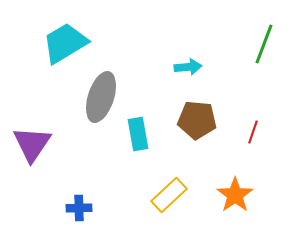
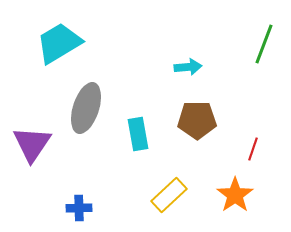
cyan trapezoid: moved 6 px left
gray ellipse: moved 15 px left, 11 px down
brown pentagon: rotated 6 degrees counterclockwise
red line: moved 17 px down
